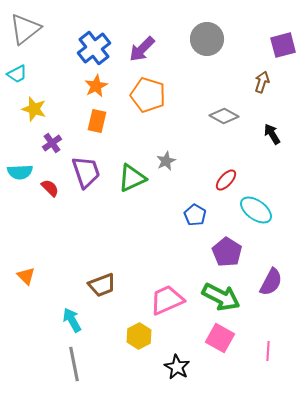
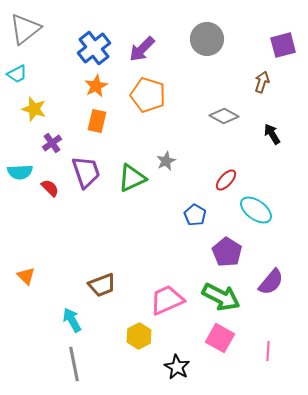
purple semicircle: rotated 12 degrees clockwise
